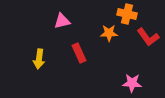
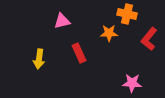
red L-shape: moved 1 px right, 2 px down; rotated 75 degrees clockwise
